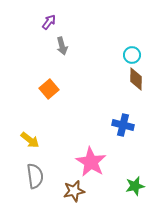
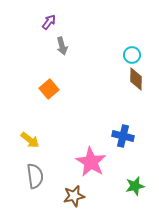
blue cross: moved 11 px down
brown star: moved 5 px down
